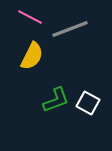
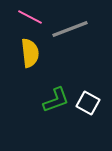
yellow semicircle: moved 2 px left, 3 px up; rotated 32 degrees counterclockwise
